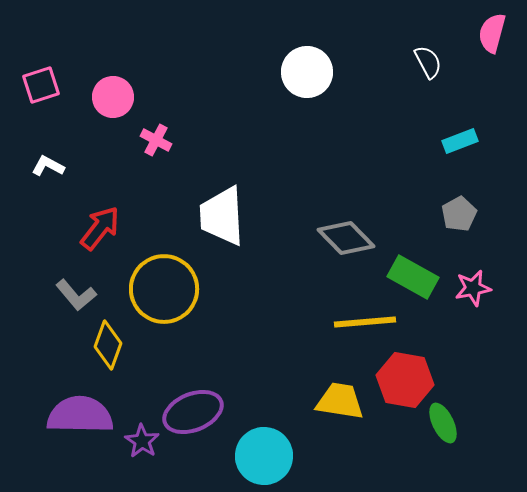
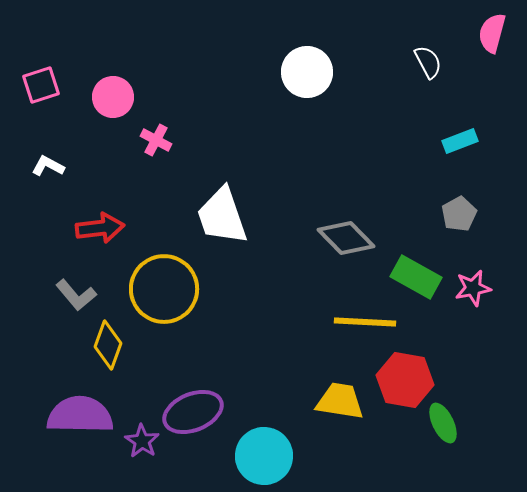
white trapezoid: rotated 16 degrees counterclockwise
red arrow: rotated 45 degrees clockwise
green rectangle: moved 3 px right
yellow line: rotated 8 degrees clockwise
